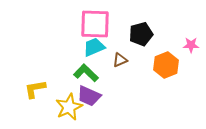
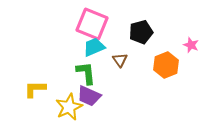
pink square: moved 3 px left; rotated 20 degrees clockwise
black pentagon: moved 2 px up
pink star: rotated 21 degrees clockwise
brown triangle: rotated 42 degrees counterclockwise
green L-shape: rotated 40 degrees clockwise
yellow L-shape: rotated 10 degrees clockwise
